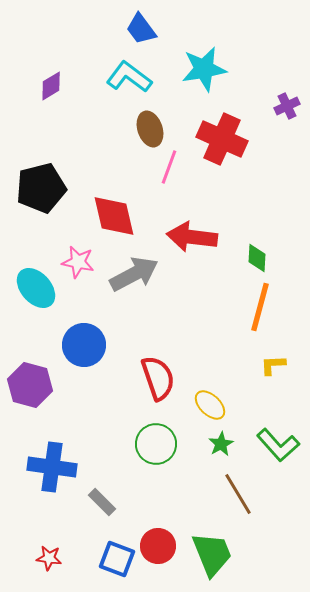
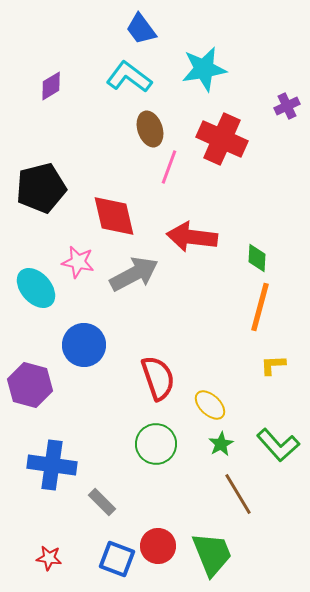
blue cross: moved 2 px up
